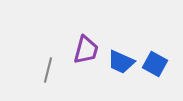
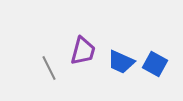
purple trapezoid: moved 3 px left, 1 px down
gray line: moved 1 px right, 2 px up; rotated 40 degrees counterclockwise
